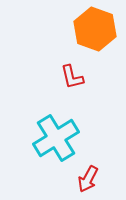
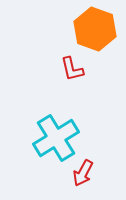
red L-shape: moved 8 px up
red arrow: moved 5 px left, 6 px up
